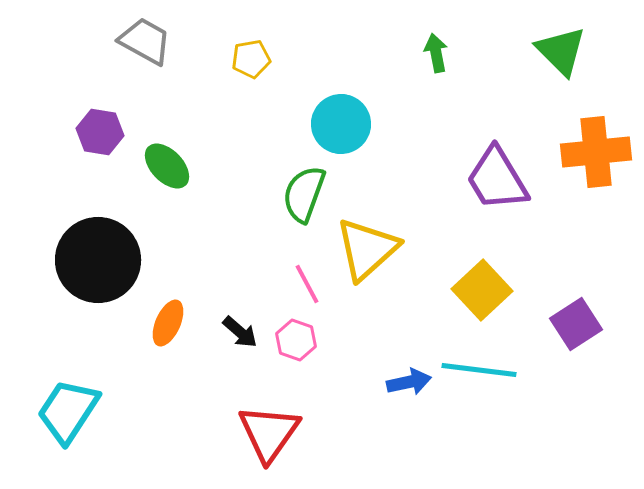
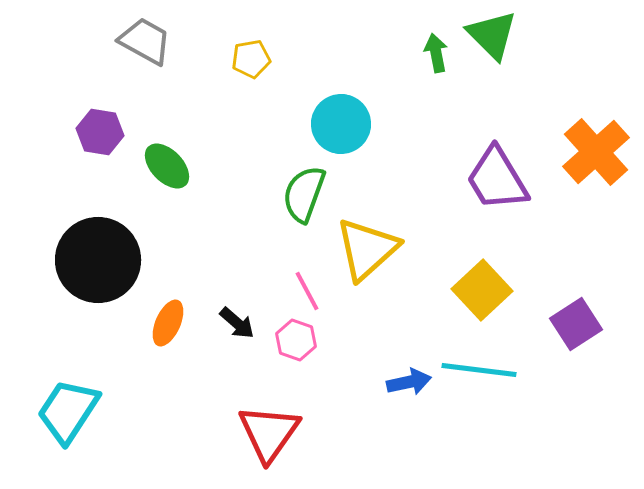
green triangle: moved 69 px left, 16 px up
orange cross: rotated 36 degrees counterclockwise
pink line: moved 7 px down
black arrow: moved 3 px left, 9 px up
